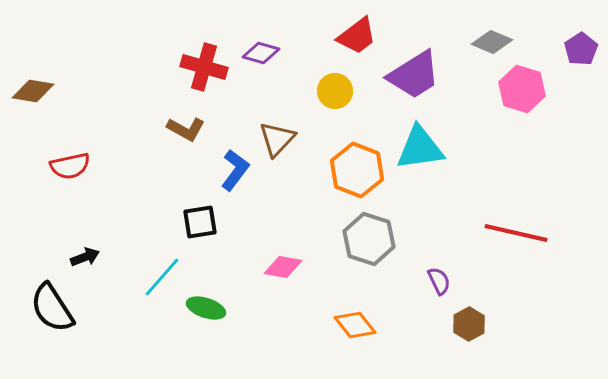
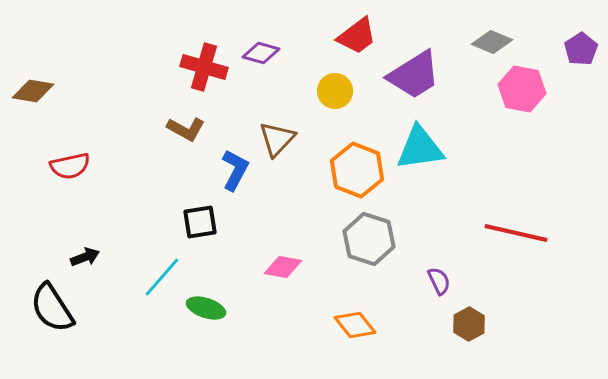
pink hexagon: rotated 6 degrees counterclockwise
blue L-shape: rotated 9 degrees counterclockwise
